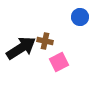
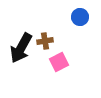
brown cross: rotated 21 degrees counterclockwise
black arrow: rotated 152 degrees clockwise
